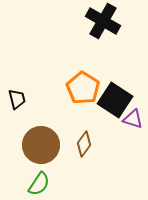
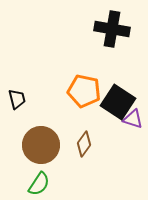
black cross: moved 9 px right, 8 px down; rotated 20 degrees counterclockwise
orange pentagon: moved 1 px right, 3 px down; rotated 20 degrees counterclockwise
black square: moved 3 px right, 2 px down
